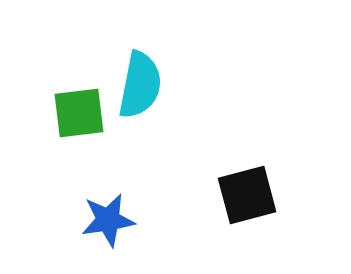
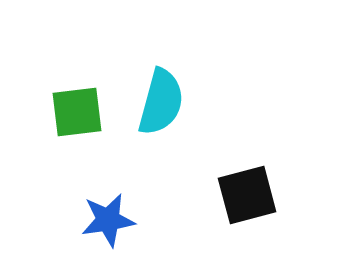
cyan semicircle: moved 21 px right, 17 px down; rotated 4 degrees clockwise
green square: moved 2 px left, 1 px up
